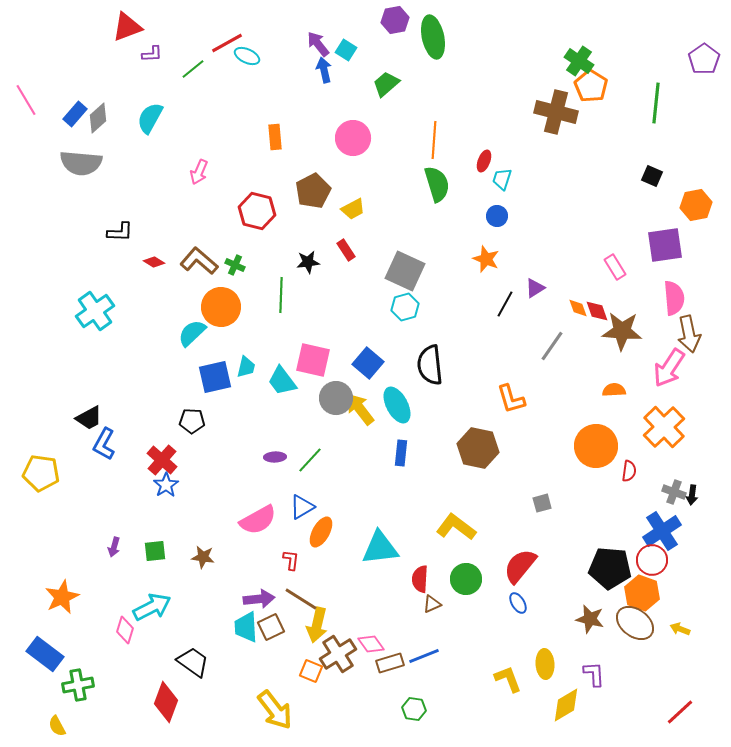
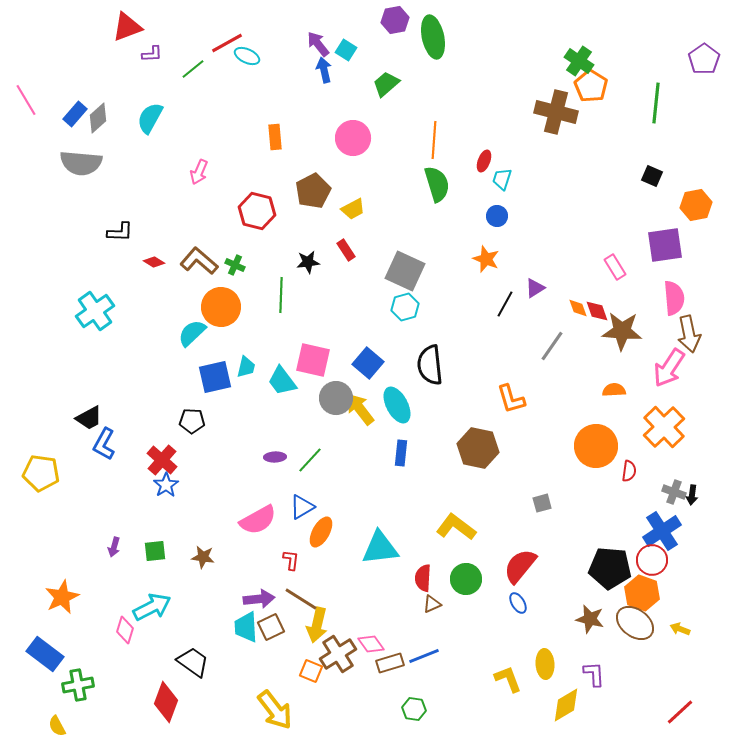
red semicircle at (420, 579): moved 3 px right, 1 px up
